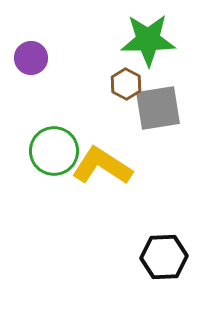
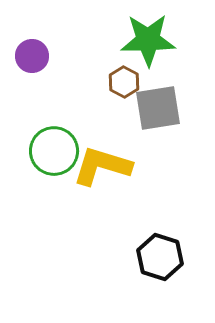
purple circle: moved 1 px right, 2 px up
brown hexagon: moved 2 px left, 2 px up
yellow L-shape: rotated 16 degrees counterclockwise
black hexagon: moved 4 px left; rotated 21 degrees clockwise
